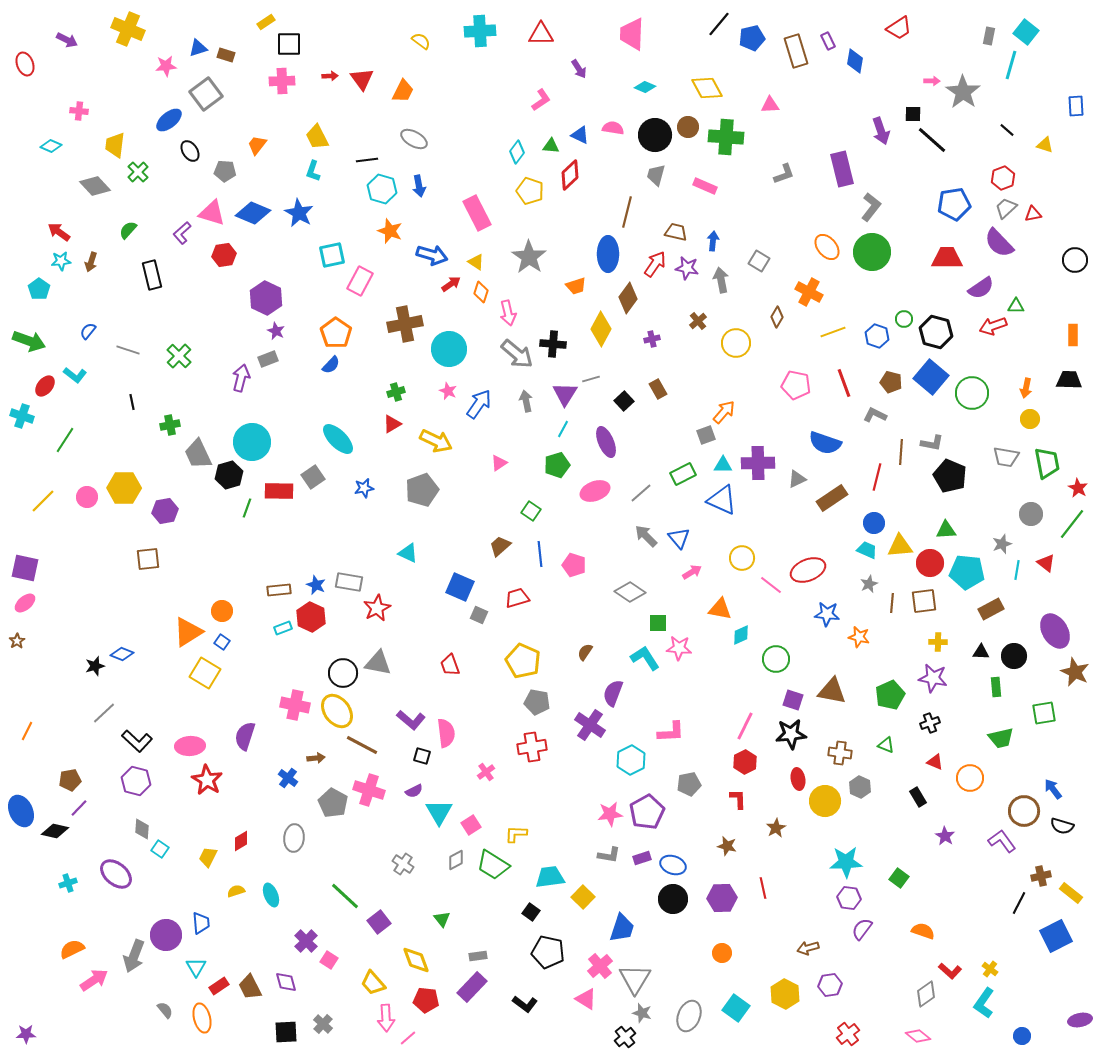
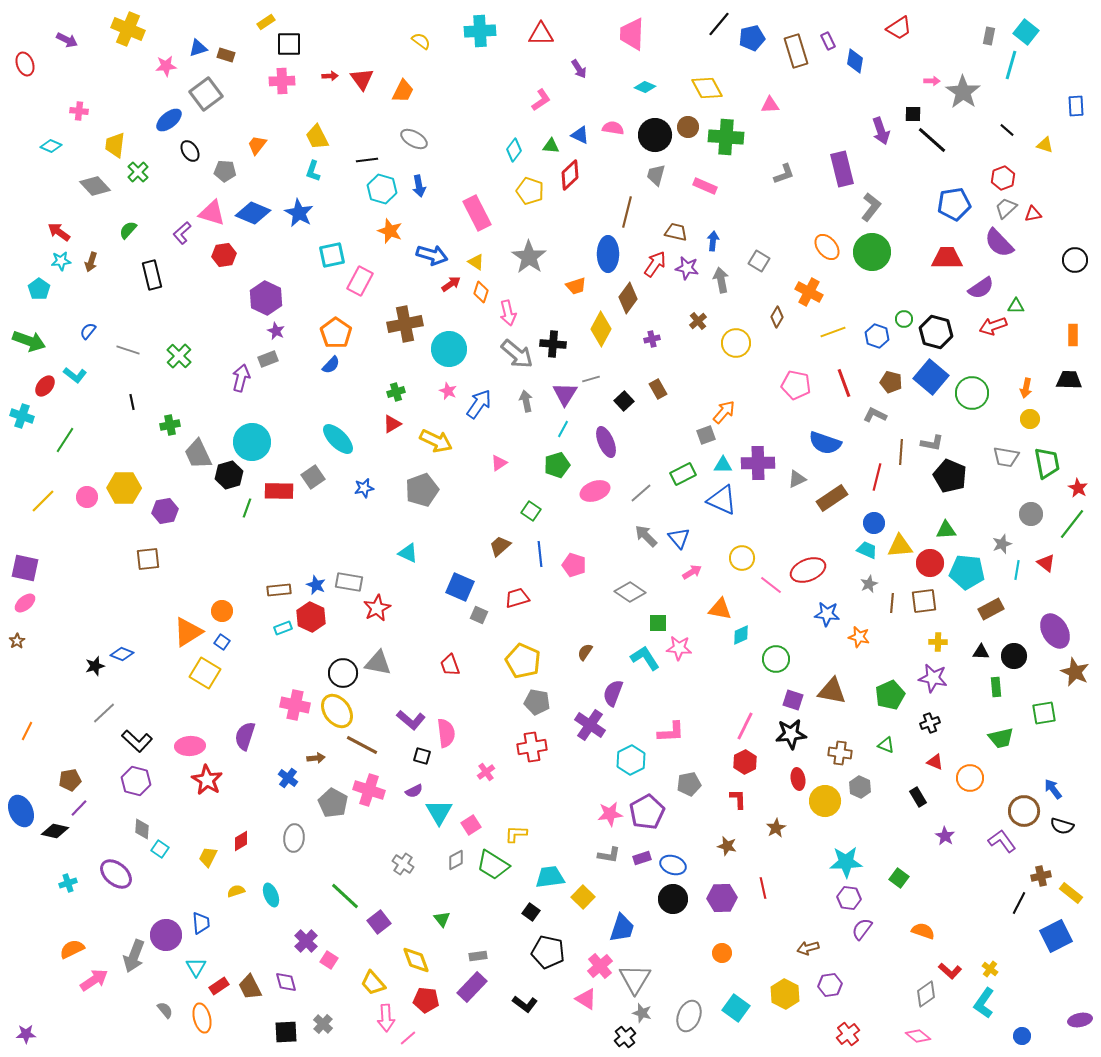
cyan diamond at (517, 152): moved 3 px left, 2 px up
